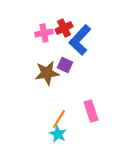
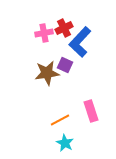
blue L-shape: moved 2 px down
orange line: moved 1 px right, 1 px down; rotated 30 degrees clockwise
cyan star: moved 7 px right, 9 px down
